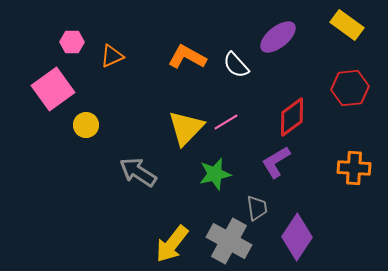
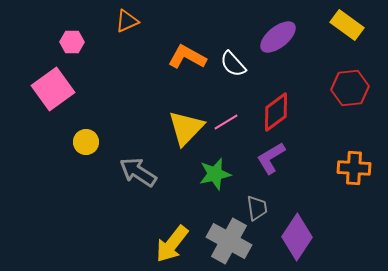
orange triangle: moved 15 px right, 35 px up
white semicircle: moved 3 px left, 1 px up
red diamond: moved 16 px left, 5 px up
yellow circle: moved 17 px down
purple L-shape: moved 5 px left, 4 px up
